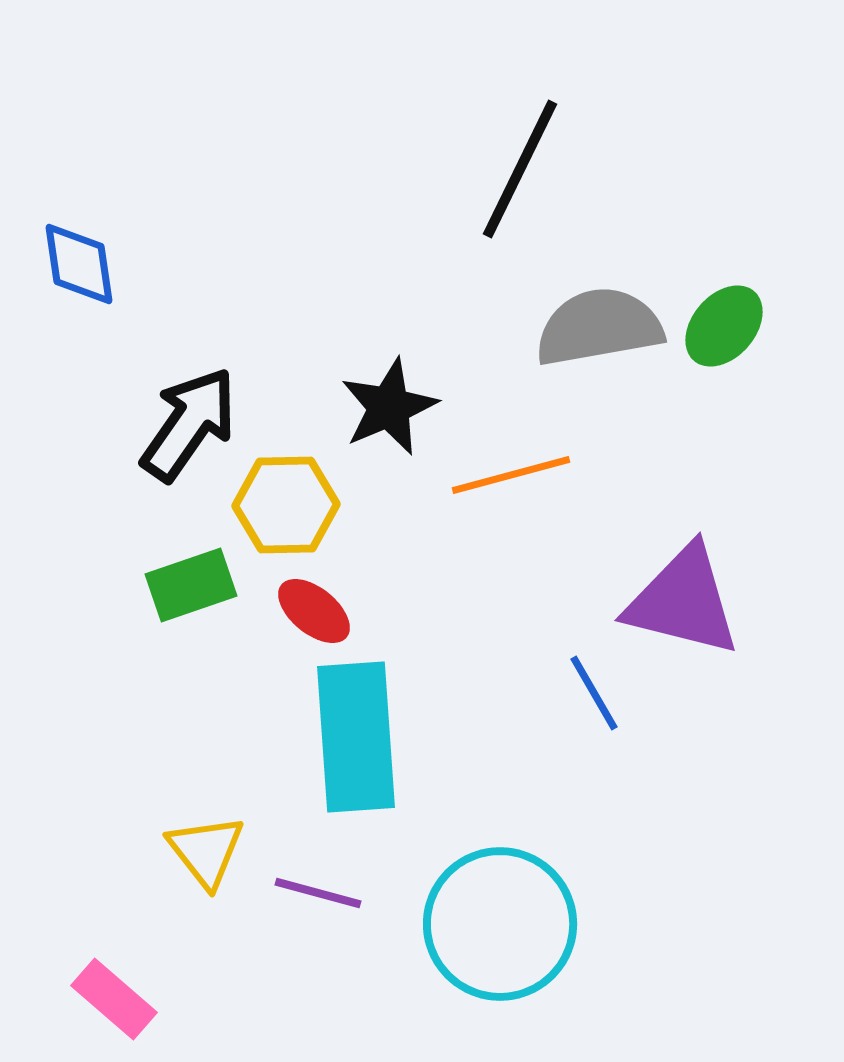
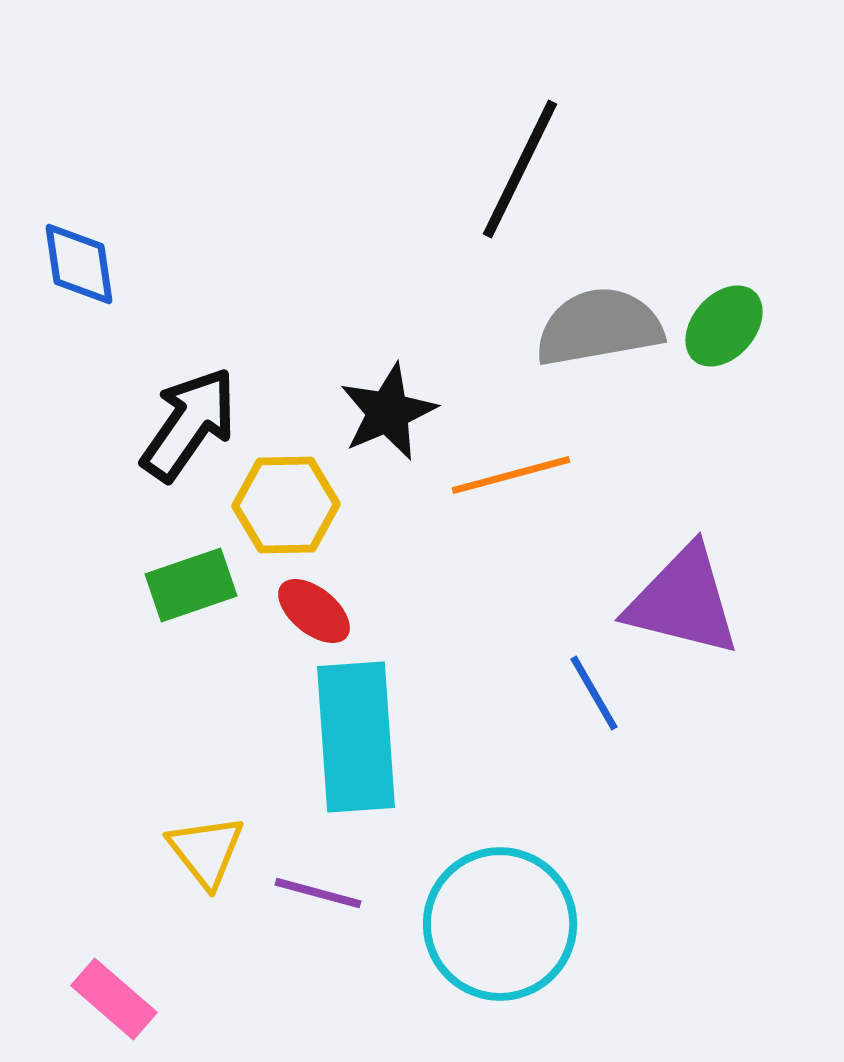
black star: moved 1 px left, 5 px down
